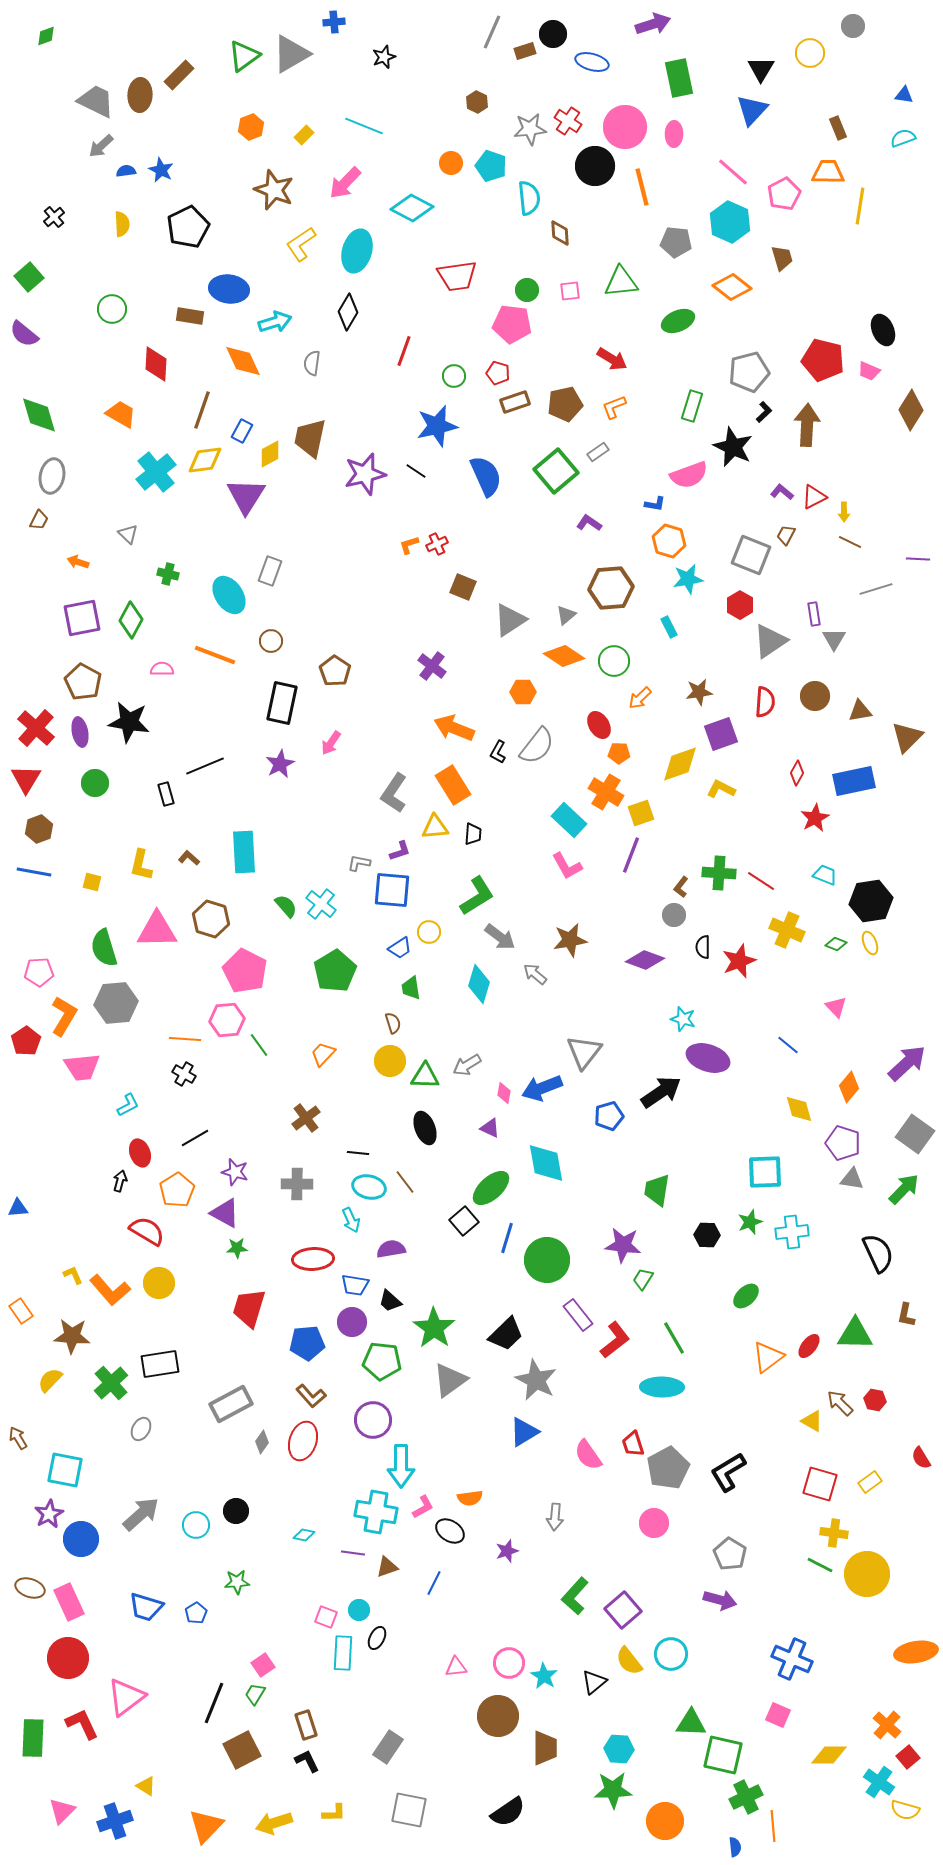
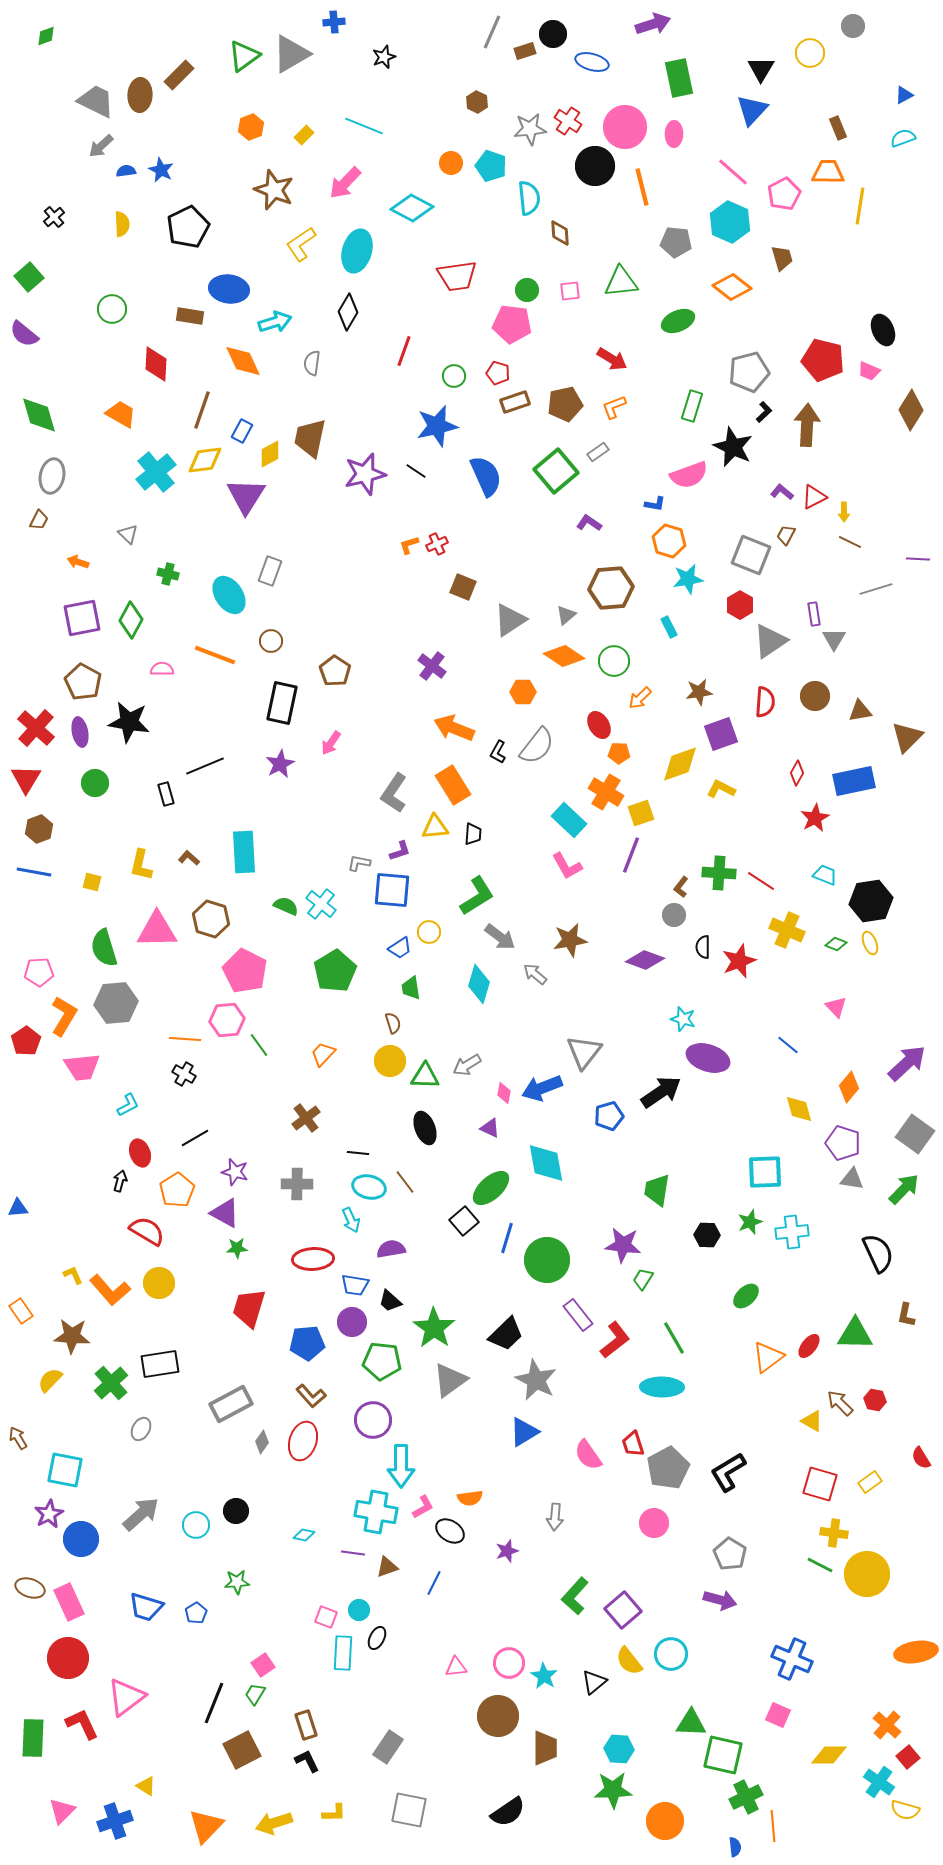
blue triangle at (904, 95): rotated 36 degrees counterclockwise
green semicircle at (286, 906): rotated 25 degrees counterclockwise
